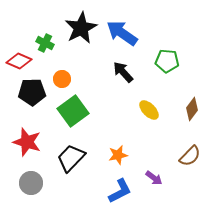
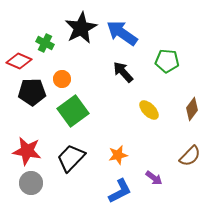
red star: moved 9 px down; rotated 8 degrees counterclockwise
